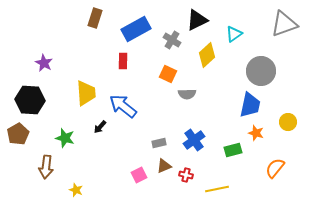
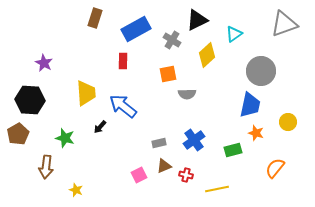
orange square: rotated 36 degrees counterclockwise
